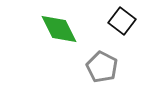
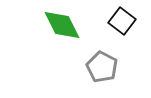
green diamond: moved 3 px right, 4 px up
